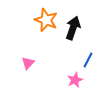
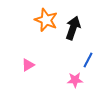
pink triangle: moved 2 px down; rotated 16 degrees clockwise
pink star: rotated 21 degrees clockwise
